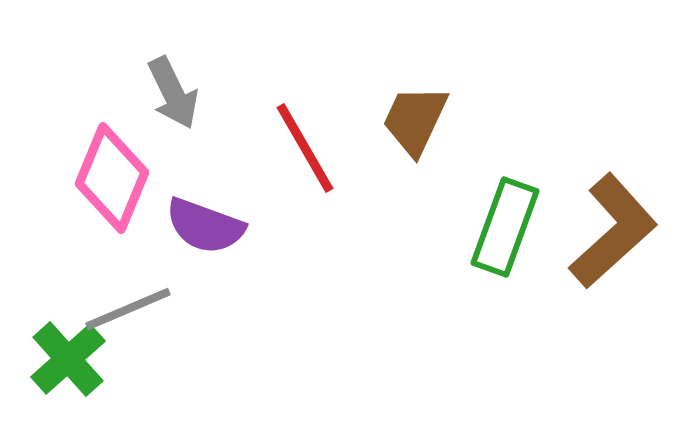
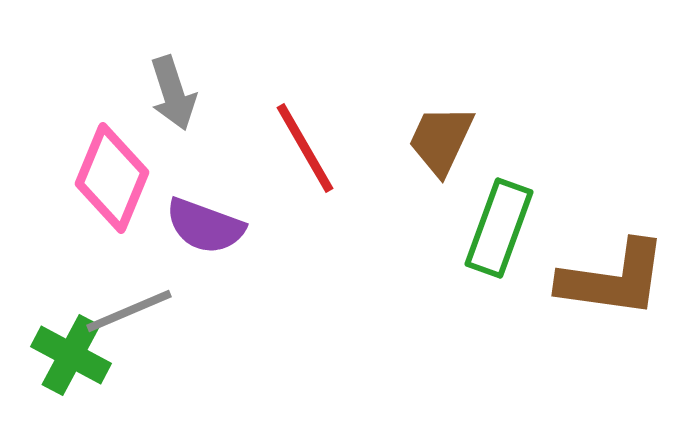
gray arrow: rotated 8 degrees clockwise
brown trapezoid: moved 26 px right, 20 px down
green rectangle: moved 6 px left, 1 px down
brown L-shape: moved 48 px down; rotated 50 degrees clockwise
gray line: moved 1 px right, 2 px down
green cross: moved 3 px right, 4 px up; rotated 20 degrees counterclockwise
